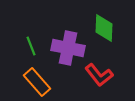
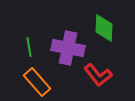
green line: moved 2 px left, 1 px down; rotated 12 degrees clockwise
red L-shape: moved 1 px left
